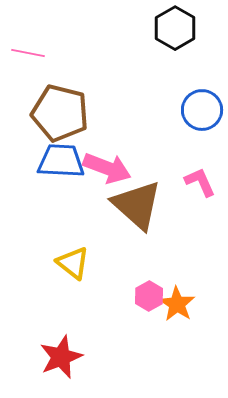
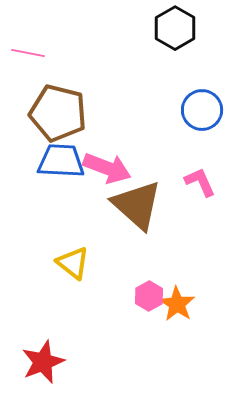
brown pentagon: moved 2 px left
red star: moved 18 px left, 5 px down
